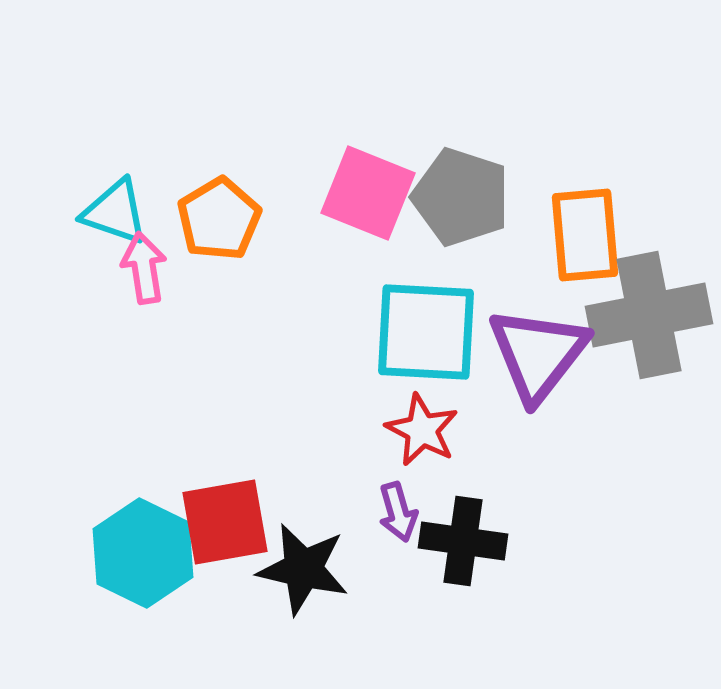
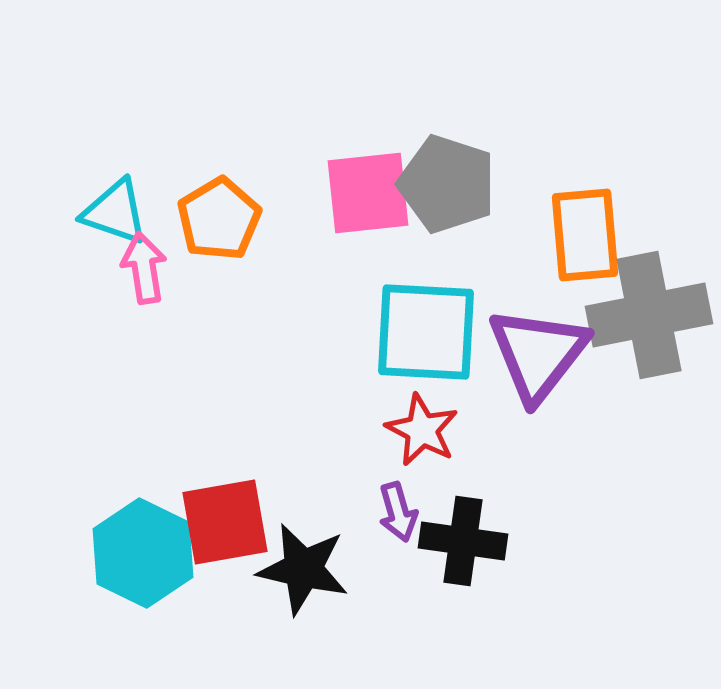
pink square: rotated 28 degrees counterclockwise
gray pentagon: moved 14 px left, 13 px up
